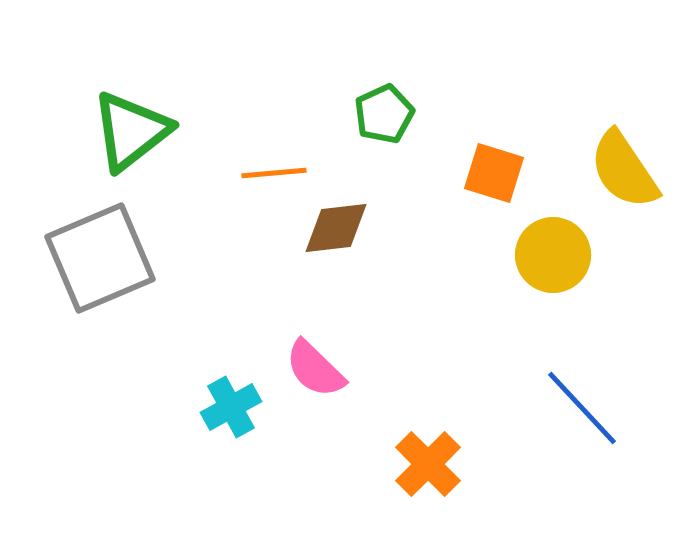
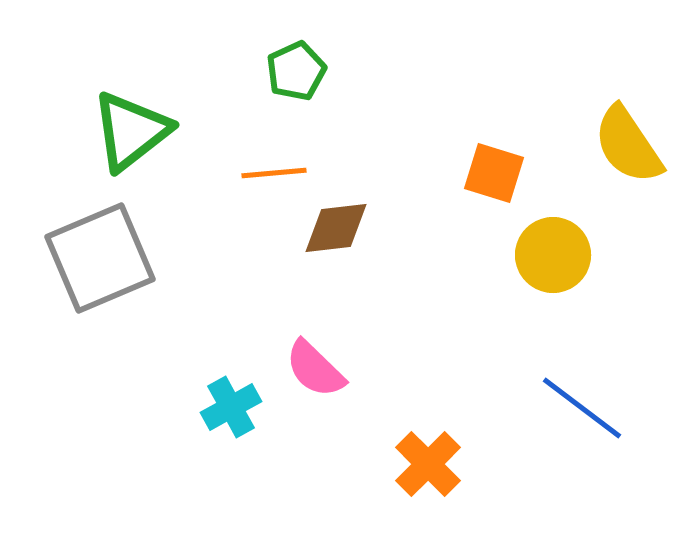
green pentagon: moved 88 px left, 43 px up
yellow semicircle: moved 4 px right, 25 px up
blue line: rotated 10 degrees counterclockwise
